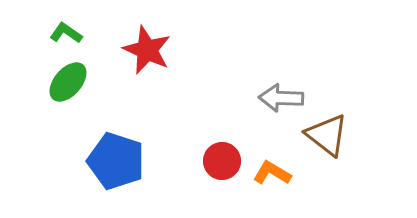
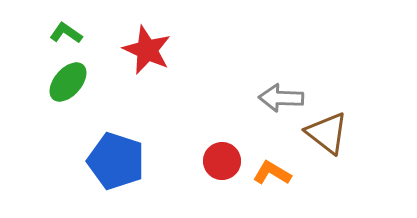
brown triangle: moved 2 px up
